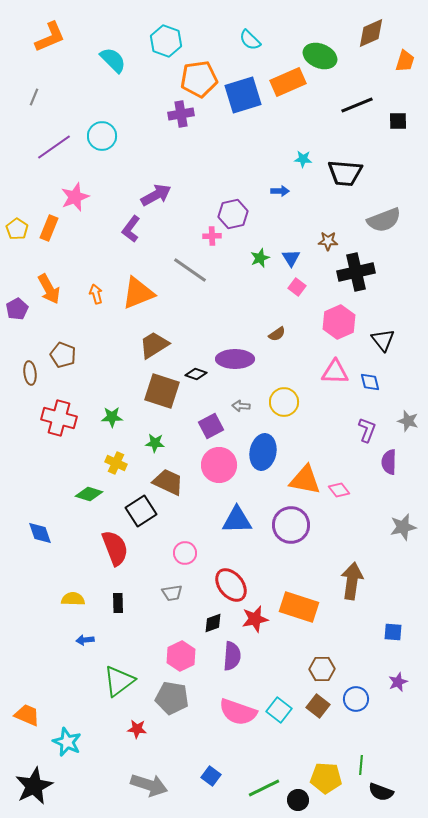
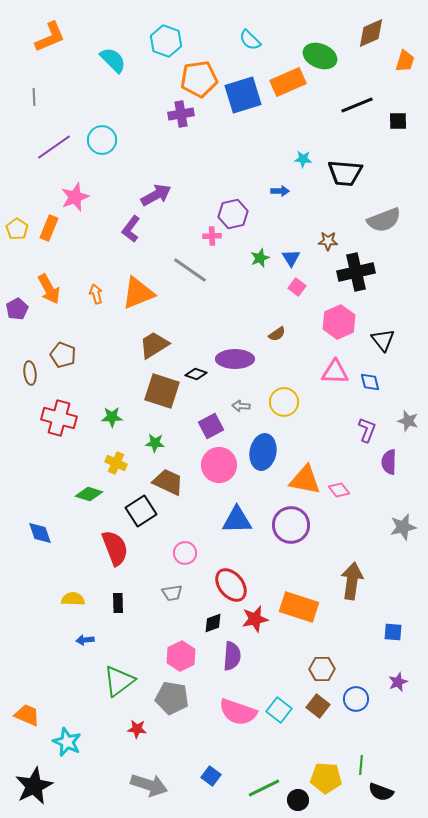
gray line at (34, 97): rotated 24 degrees counterclockwise
cyan circle at (102, 136): moved 4 px down
